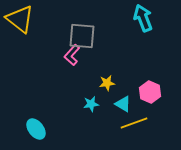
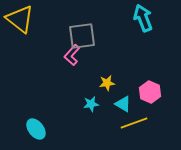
gray square: rotated 12 degrees counterclockwise
